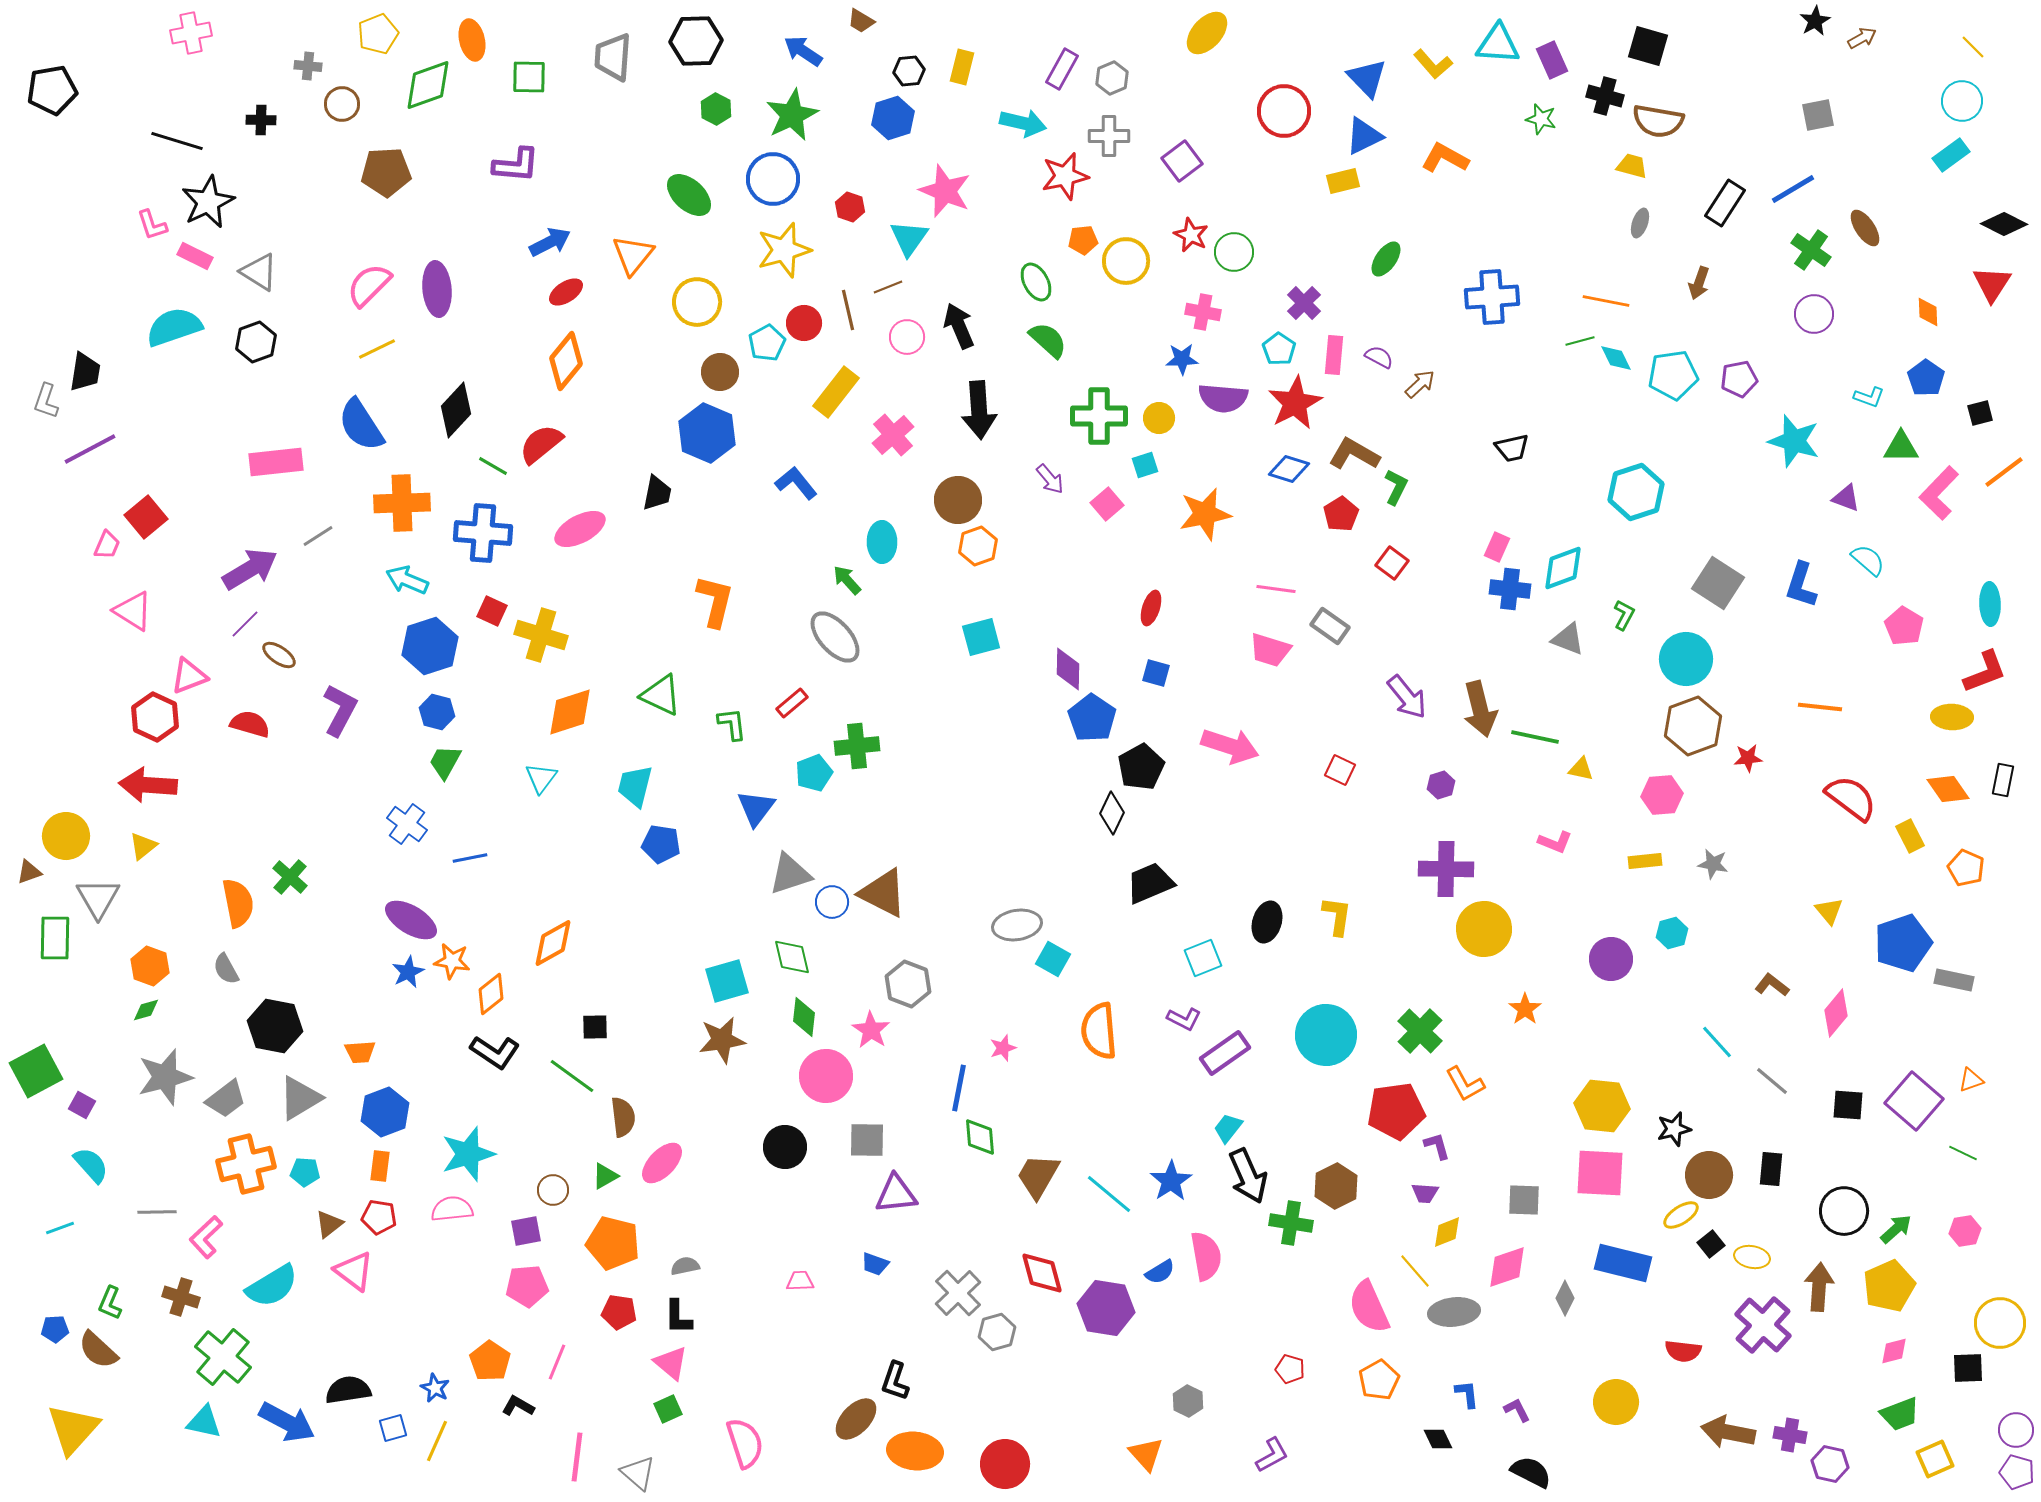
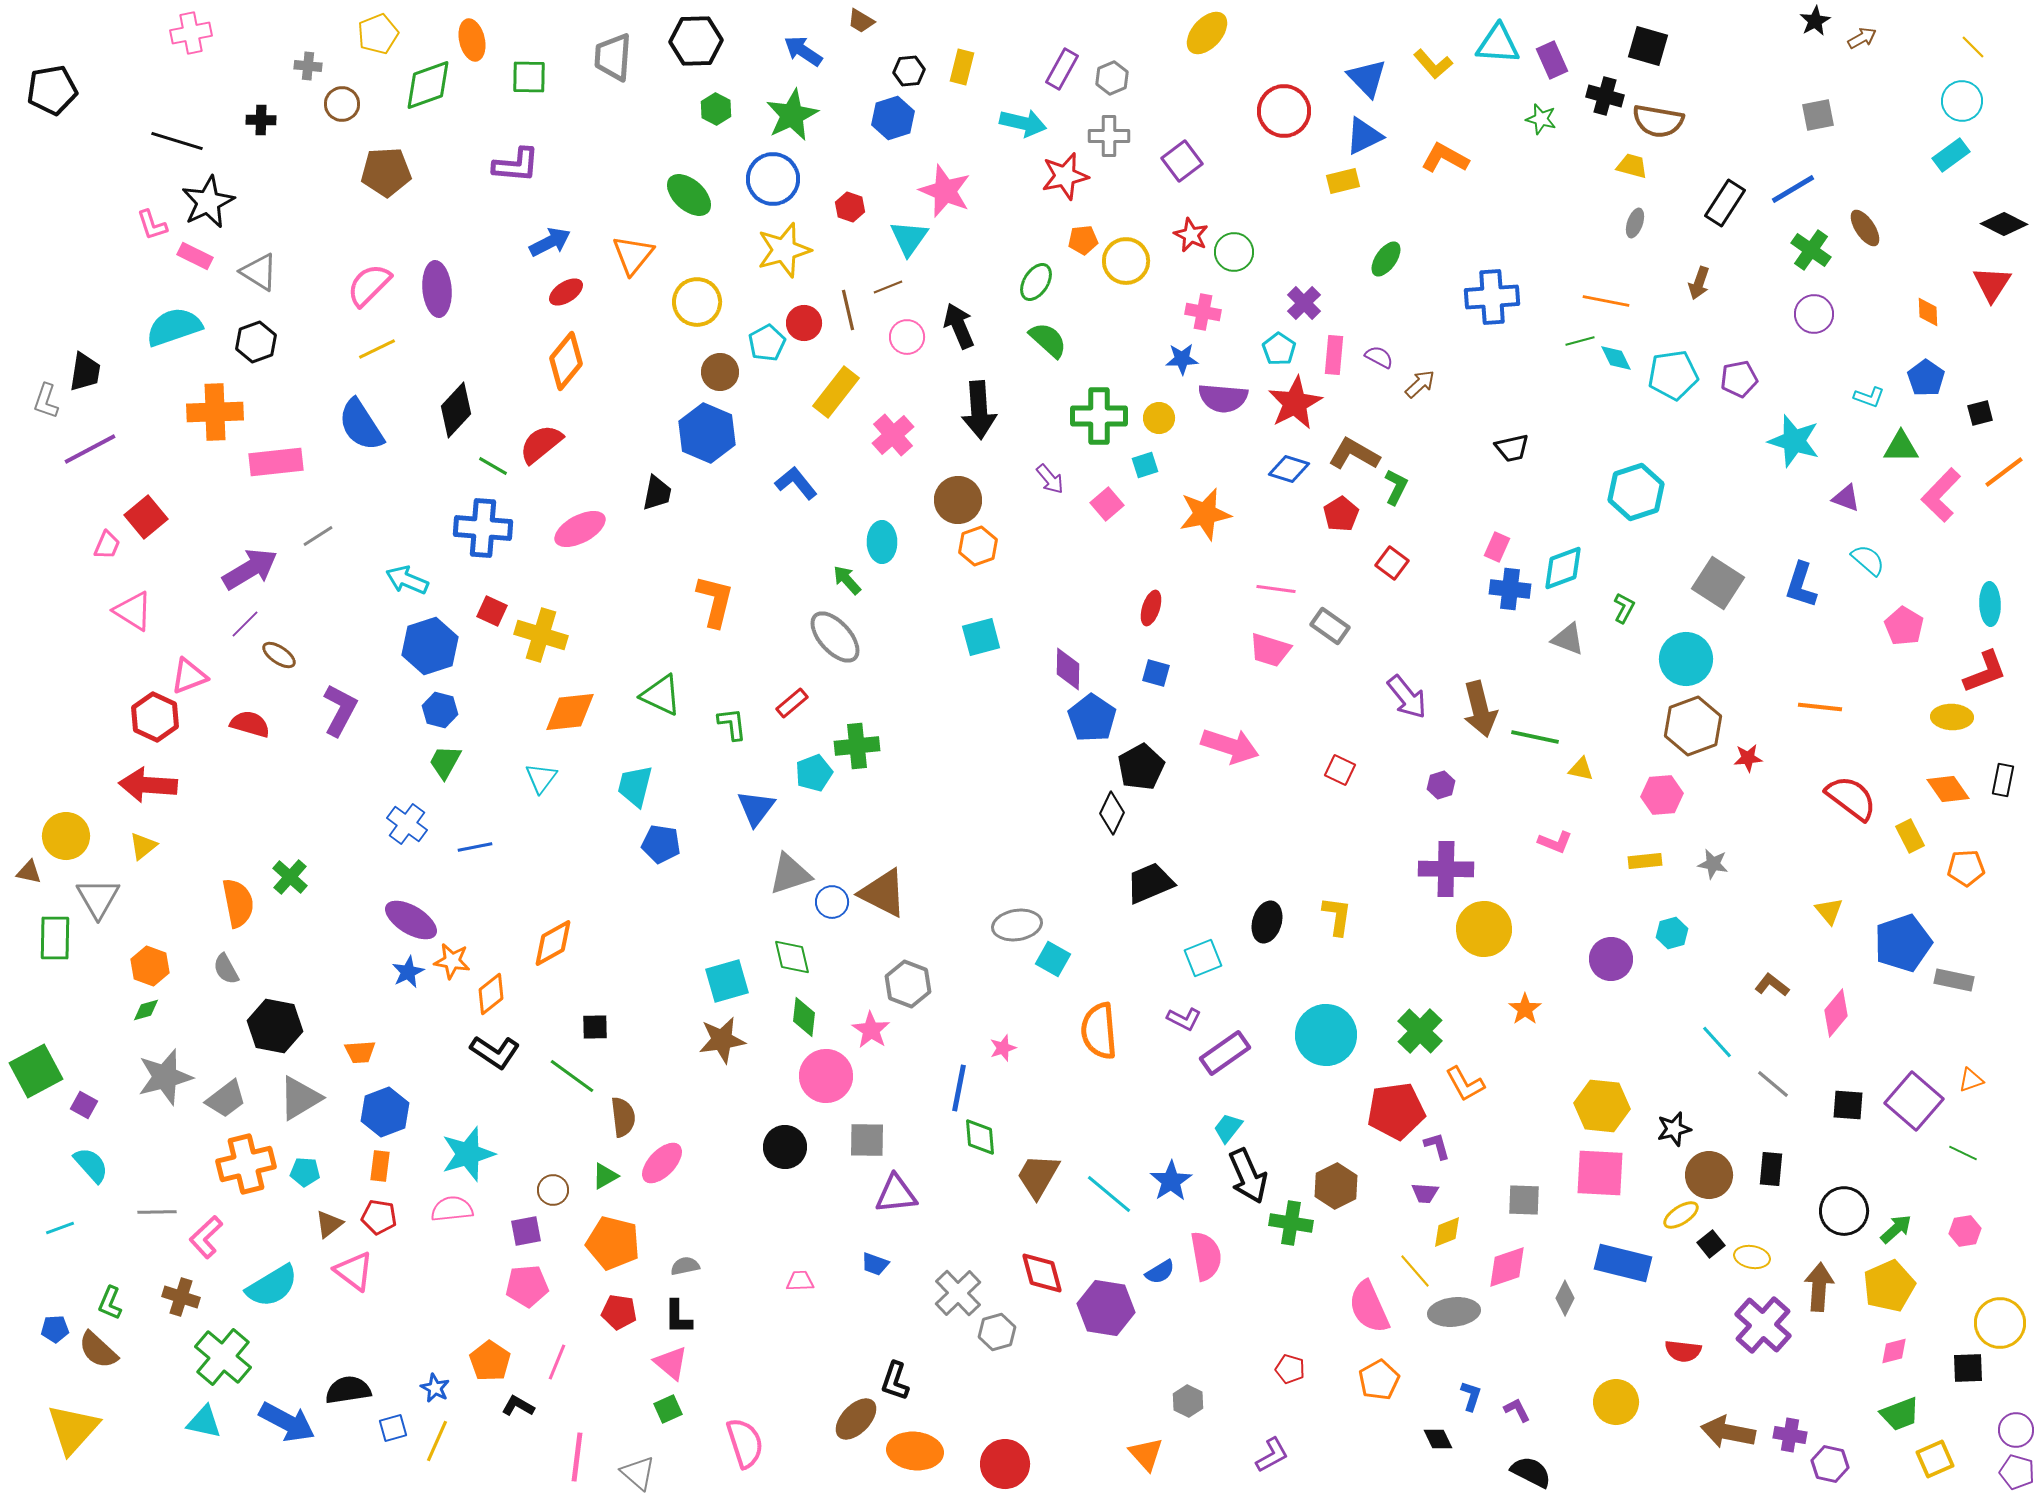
gray ellipse at (1640, 223): moved 5 px left
green ellipse at (1036, 282): rotated 60 degrees clockwise
pink L-shape at (1939, 493): moved 2 px right, 2 px down
orange cross at (402, 503): moved 187 px left, 91 px up
blue cross at (483, 533): moved 5 px up
green L-shape at (1624, 615): moved 7 px up
blue hexagon at (437, 712): moved 3 px right, 2 px up
orange diamond at (570, 712): rotated 12 degrees clockwise
blue line at (470, 858): moved 5 px right, 11 px up
orange pentagon at (1966, 868): rotated 27 degrees counterclockwise
brown triangle at (29, 872): rotated 32 degrees clockwise
gray line at (1772, 1081): moved 1 px right, 3 px down
purple square at (82, 1105): moved 2 px right
blue L-shape at (1467, 1394): moved 4 px right, 2 px down; rotated 24 degrees clockwise
